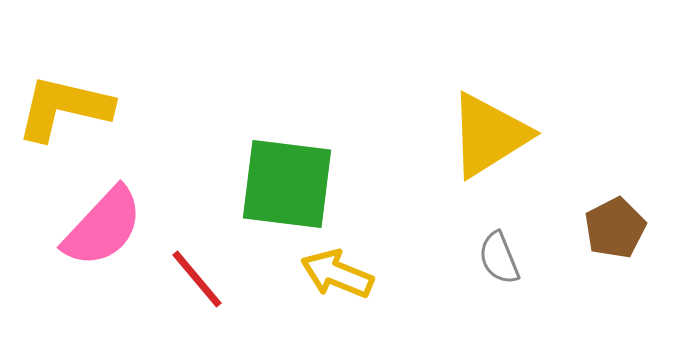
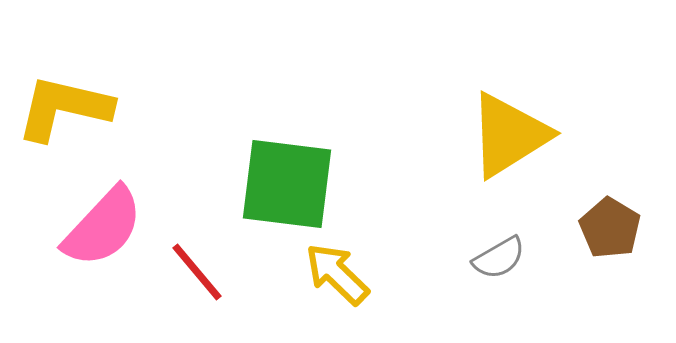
yellow triangle: moved 20 px right
brown pentagon: moved 5 px left; rotated 14 degrees counterclockwise
gray semicircle: rotated 98 degrees counterclockwise
yellow arrow: rotated 22 degrees clockwise
red line: moved 7 px up
